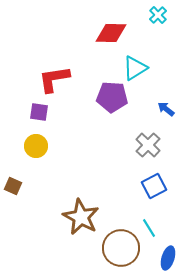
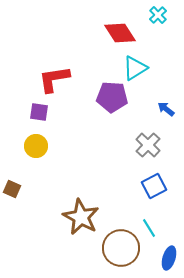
red diamond: moved 9 px right; rotated 56 degrees clockwise
brown square: moved 1 px left, 3 px down
blue ellipse: moved 1 px right
